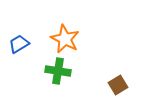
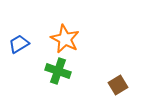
green cross: rotated 10 degrees clockwise
